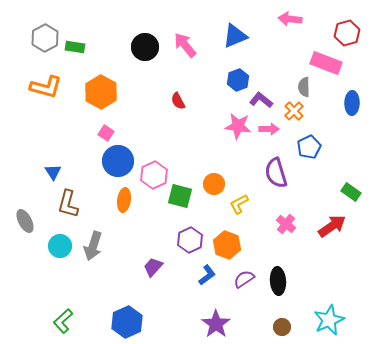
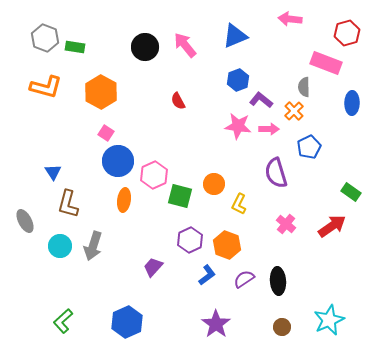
gray hexagon at (45, 38): rotated 12 degrees counterclockwise
yellow L-shape at (239, 204): rotated 35 degrees counterclockwise
